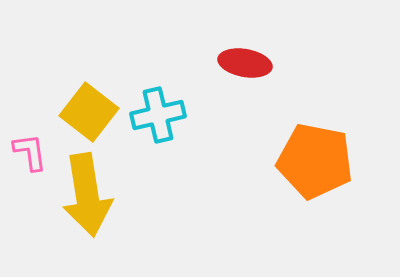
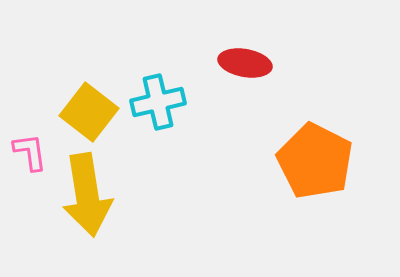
cyan cross: moved 13 px up
orange pentagon: rotated 16 degrees clockwise
